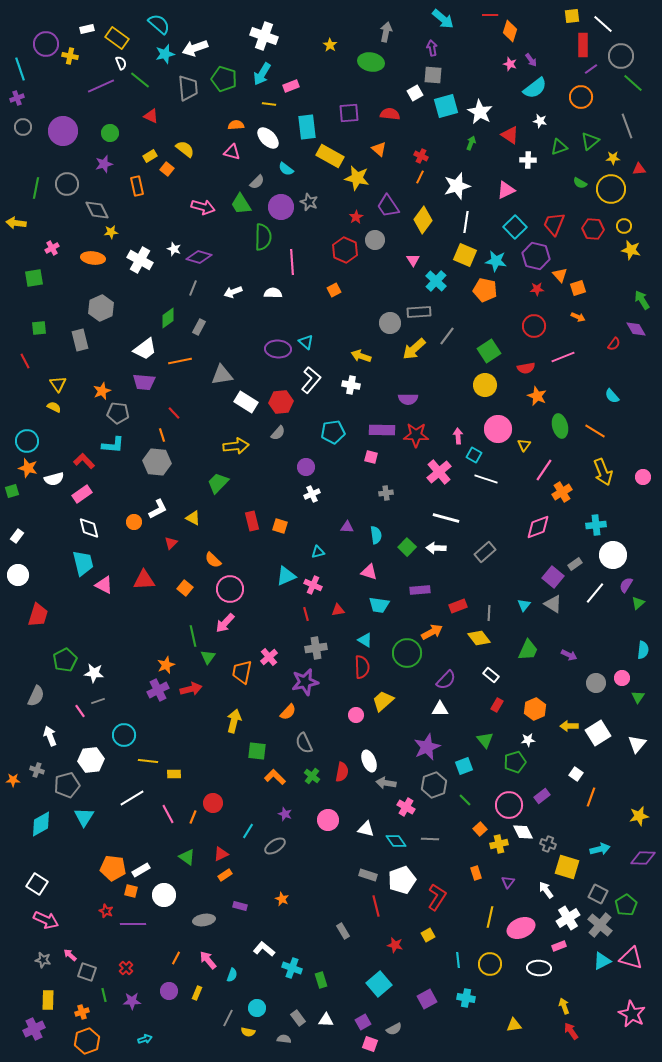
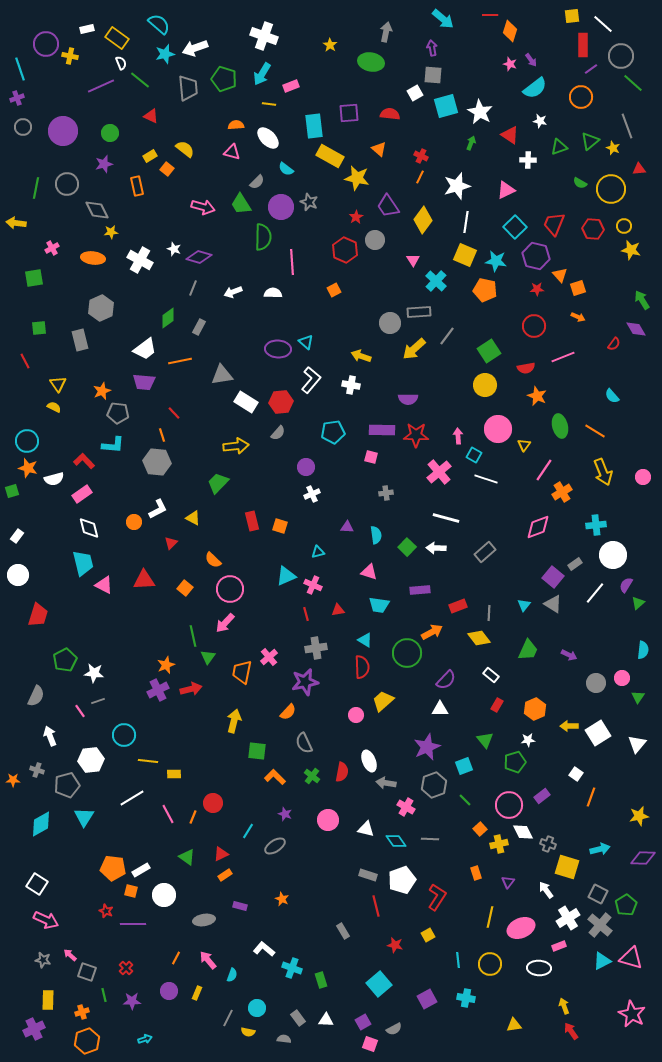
cyan rectangle at (307, 127): moved 7 px right, 1 px up
yellow star at (613, 158): moved 10 px up; rotated 24 degrees clockwise
